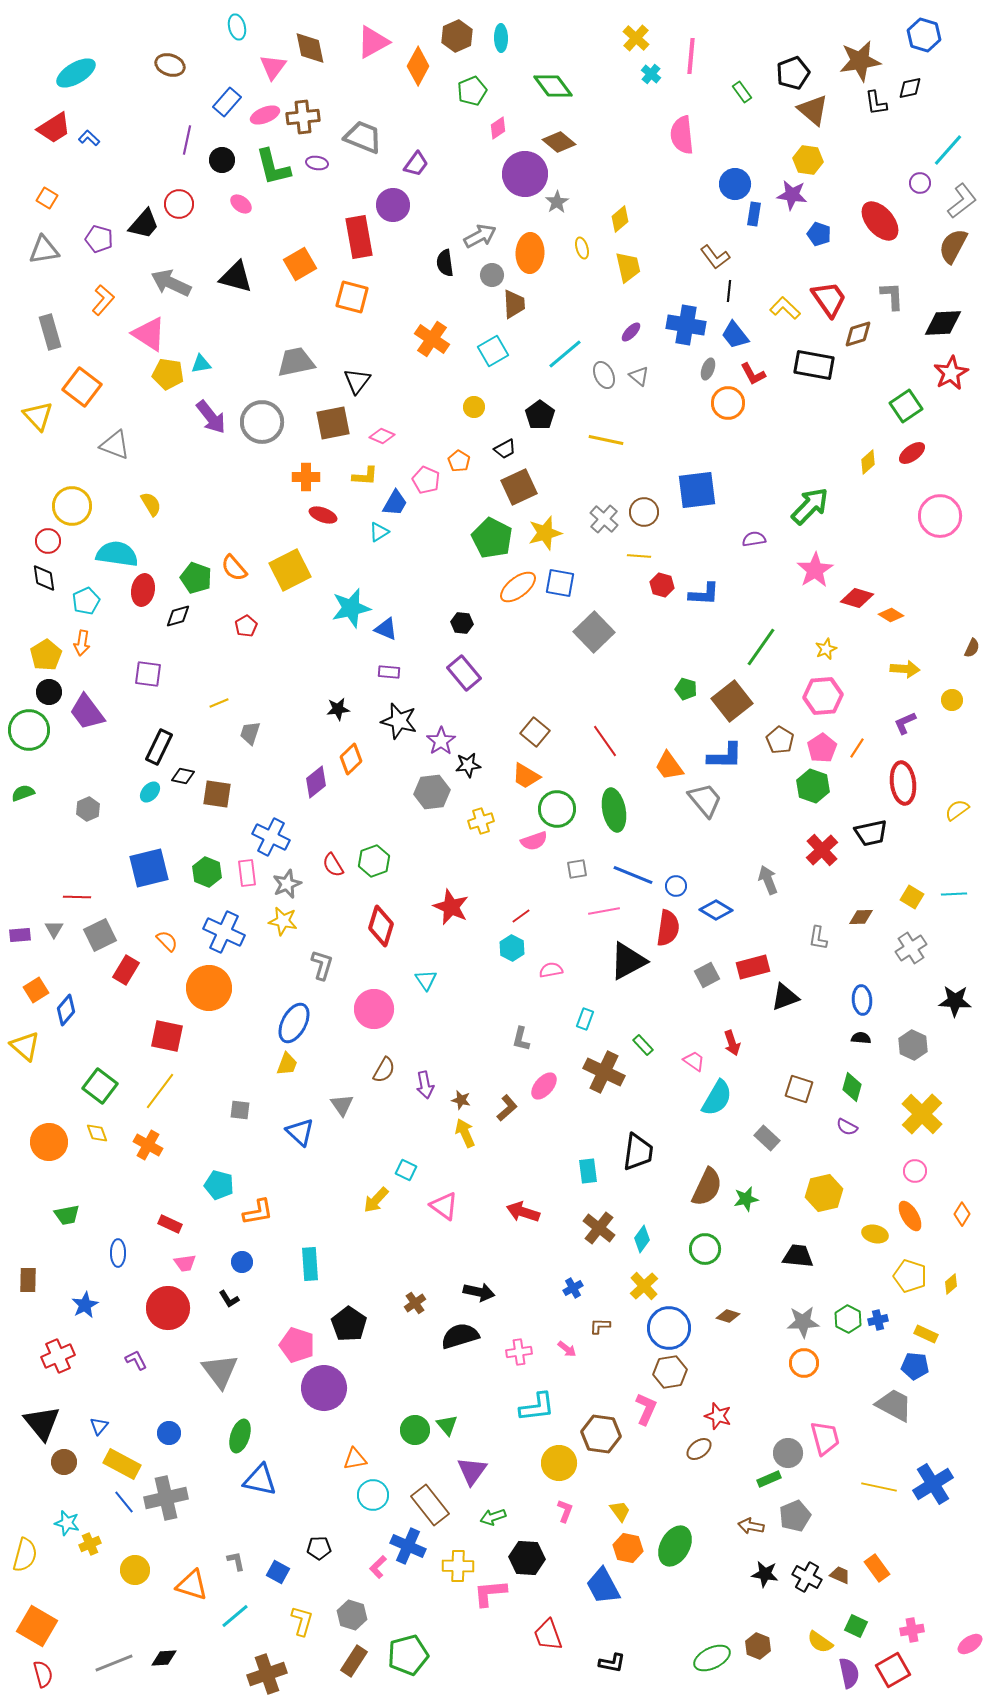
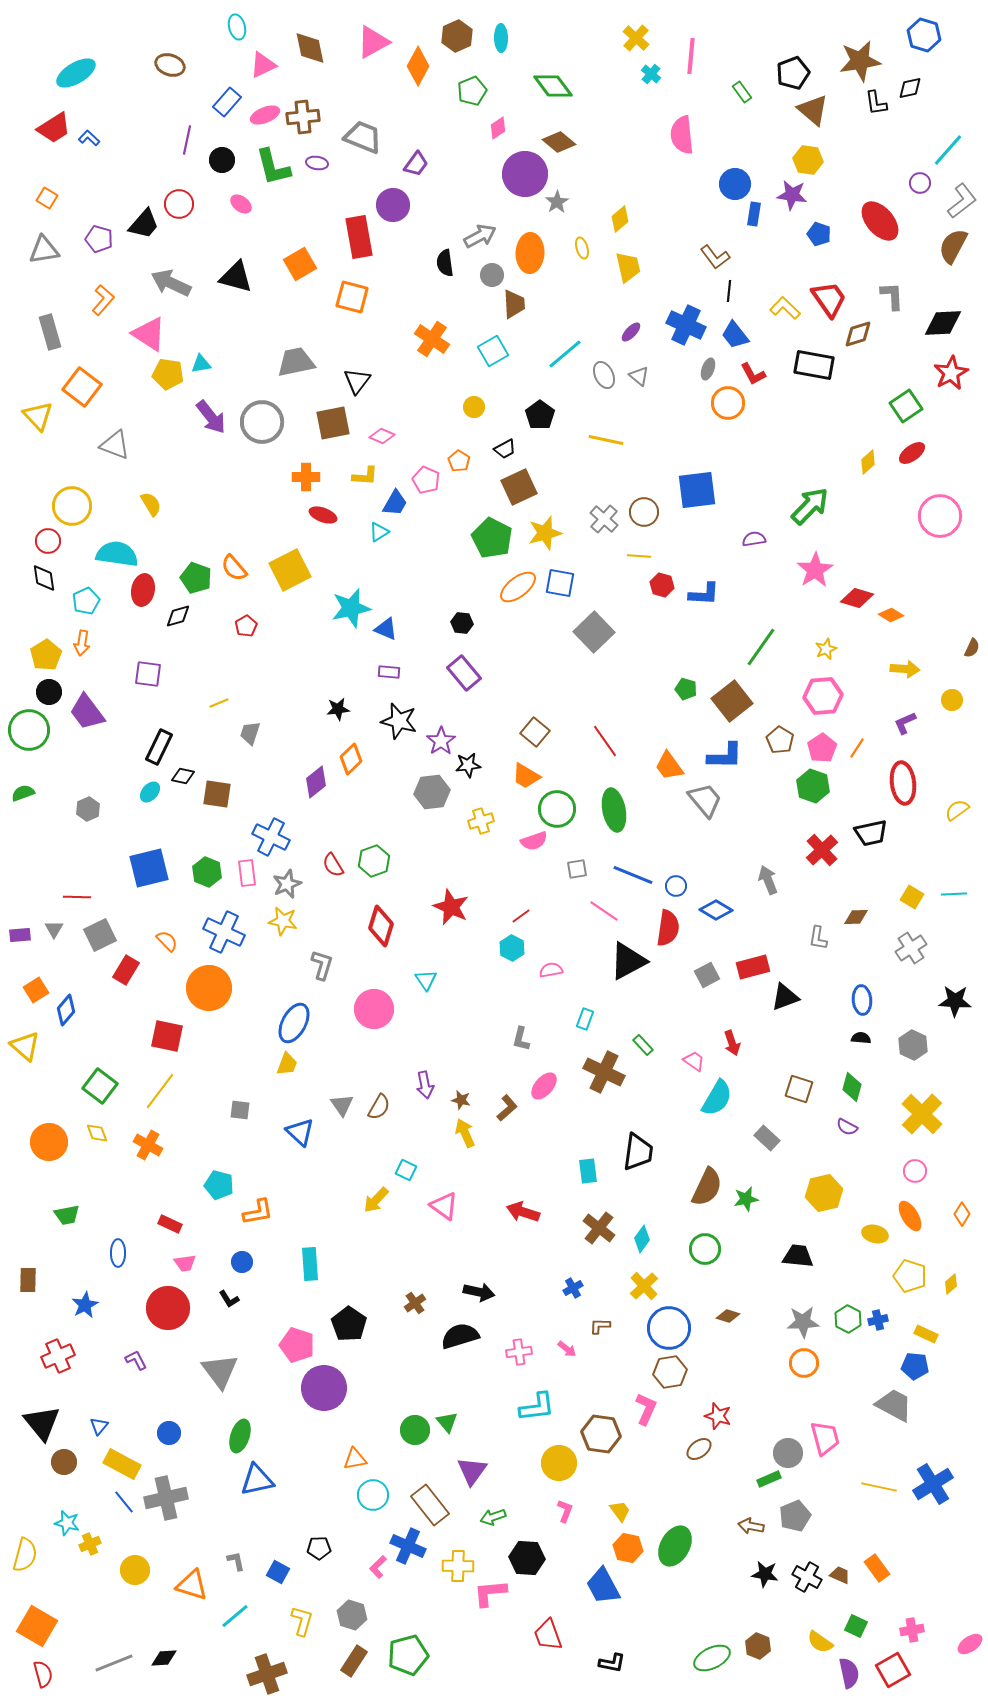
pink triangle at (273, 67): moved 10 px left, 2 px up; rotated 28 degrees clockwise
blue cross at (686, 325): rotated 15 degrees clockwise
pink line at (604, 911): rotated 44 degrees clockwise
brown diamond at (861, 917): moved 5 px left
brown semicircle at (384, 1070): moved 5 px left, 37 px down
green triangle at (447, 1425): moved 3 px up
blue triangle at (260, 1480): moved 3 px left; rotated 24 degrees counterclockwise
